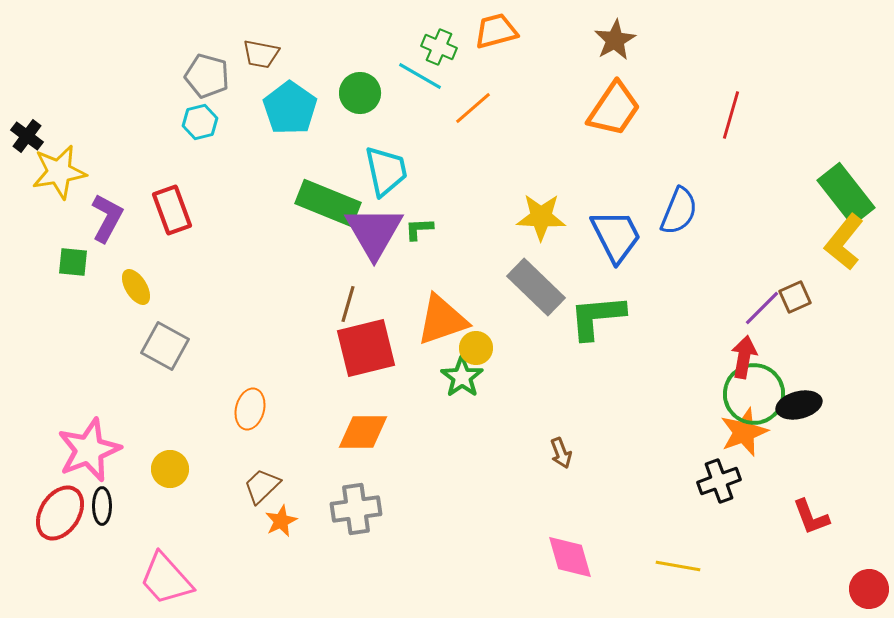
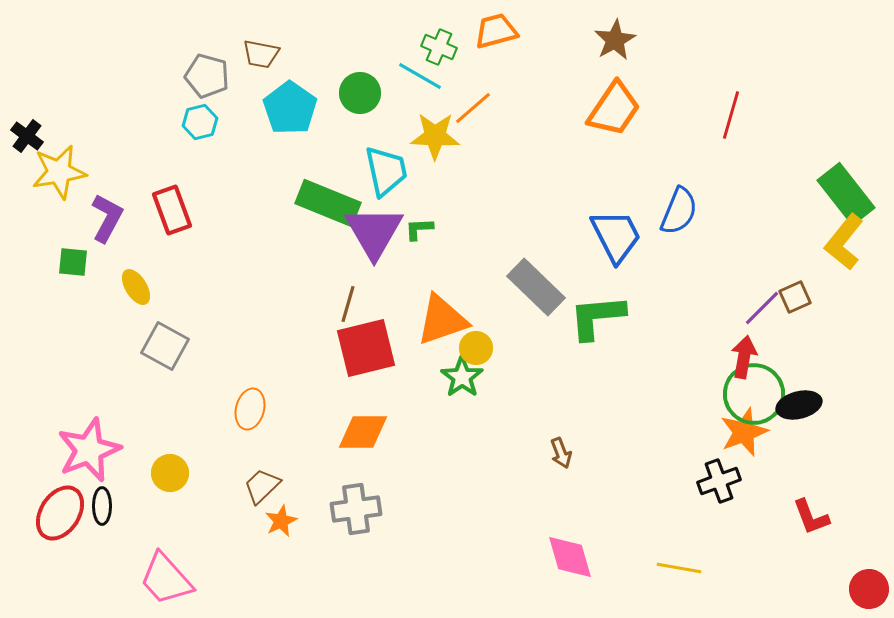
yellow star at (541, 217): moved 106 px left, 81 px up
yellow circle at (170, 469): moved 4 px down
yellow line at (678, 566): moved 1 px right, 2 px down
